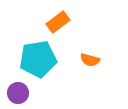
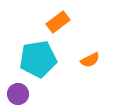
orange semicircle: rotated 42 degrees counterclockwise
purple circle: moved 1 px down
